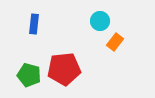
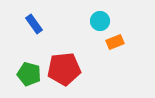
blue rectangle: rotated 42 degrees counterclockwise
orange rectangle: rotated 30 degrees clockwise
green pentagon: moved 1 px up
